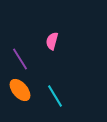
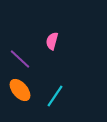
purple line: rotated 15 degrees counterclockwise
cyan line: rotated 65 degrees clockwise
